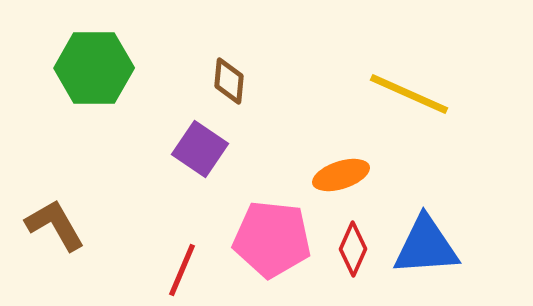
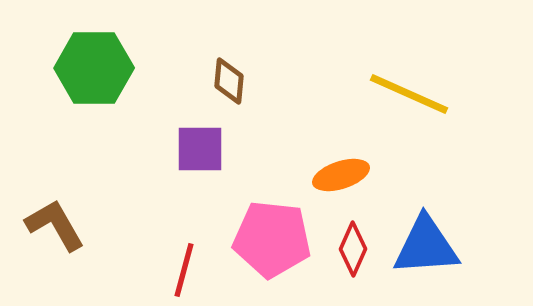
purple square: rotated 34 degrees counterclockwise
red line: moved 2 px right; rotated 8 degrees counterclockwise
